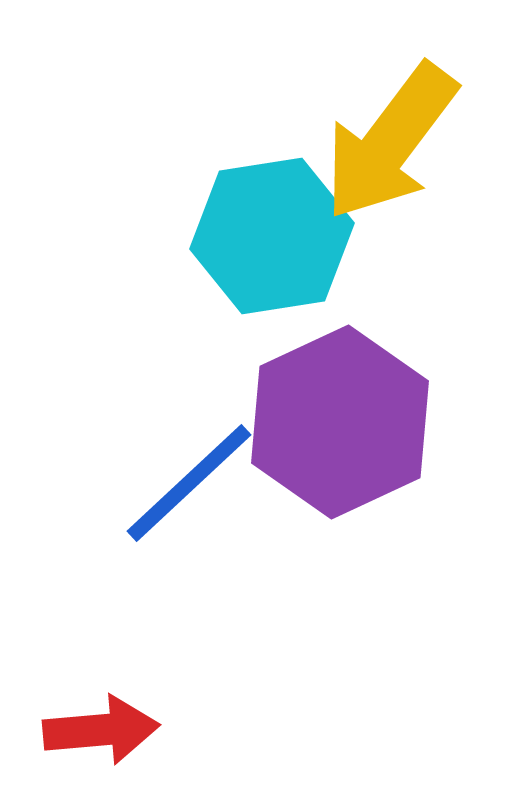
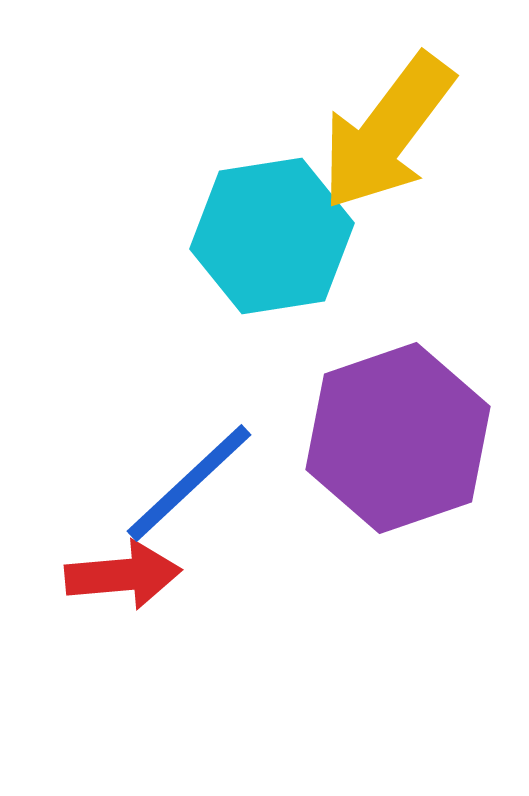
yellow arrow: moved 3 px left, 10 px up
purple hexagon: moved 58 px right, 16 px down; rotated 6 degrees clockwise
red arrow: moved 22 px right, 155 px up
